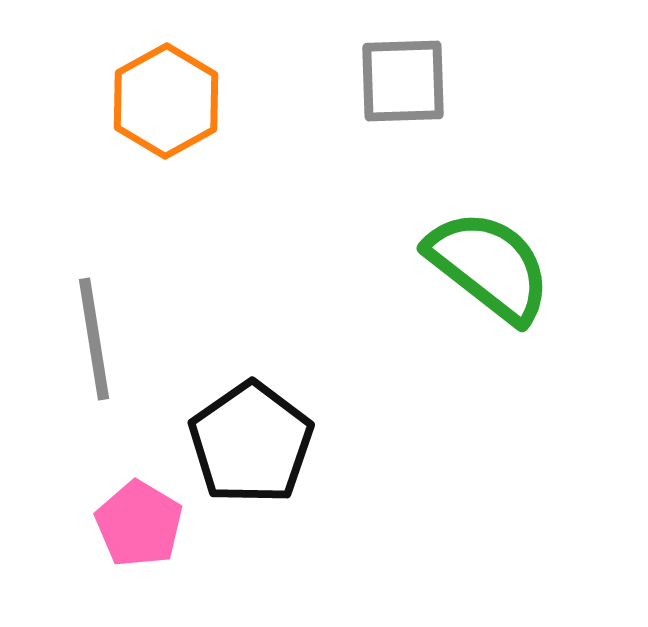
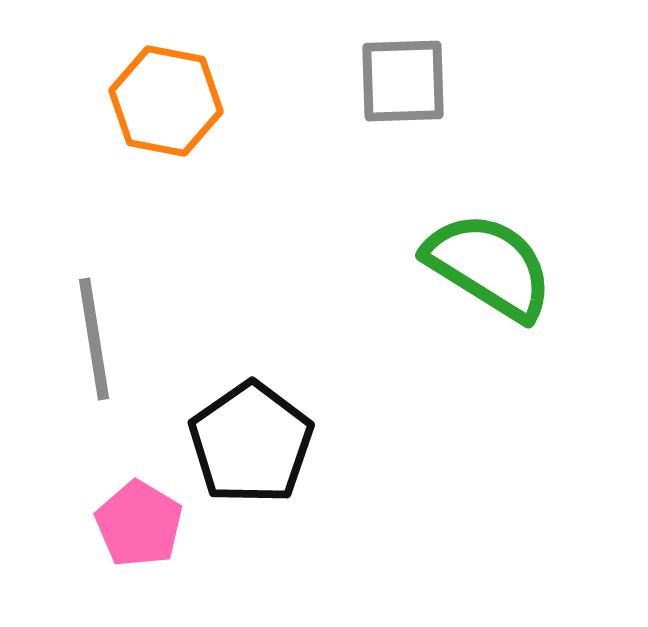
orange hexagon: rotated 20 degrees counterclockwise
green semicircle: rotated 6 degrees counterclockwise
